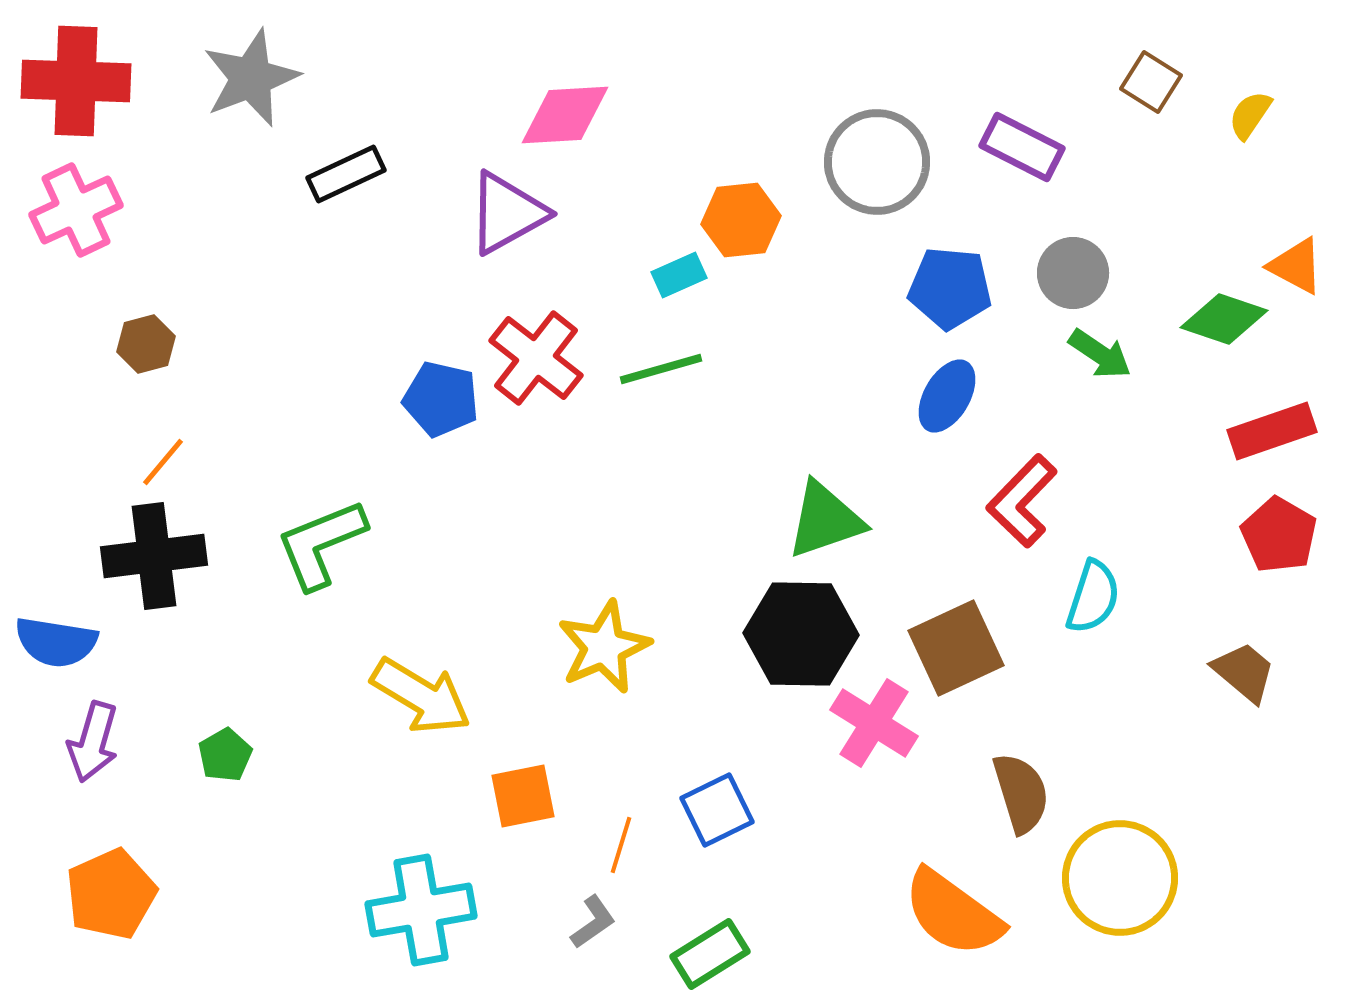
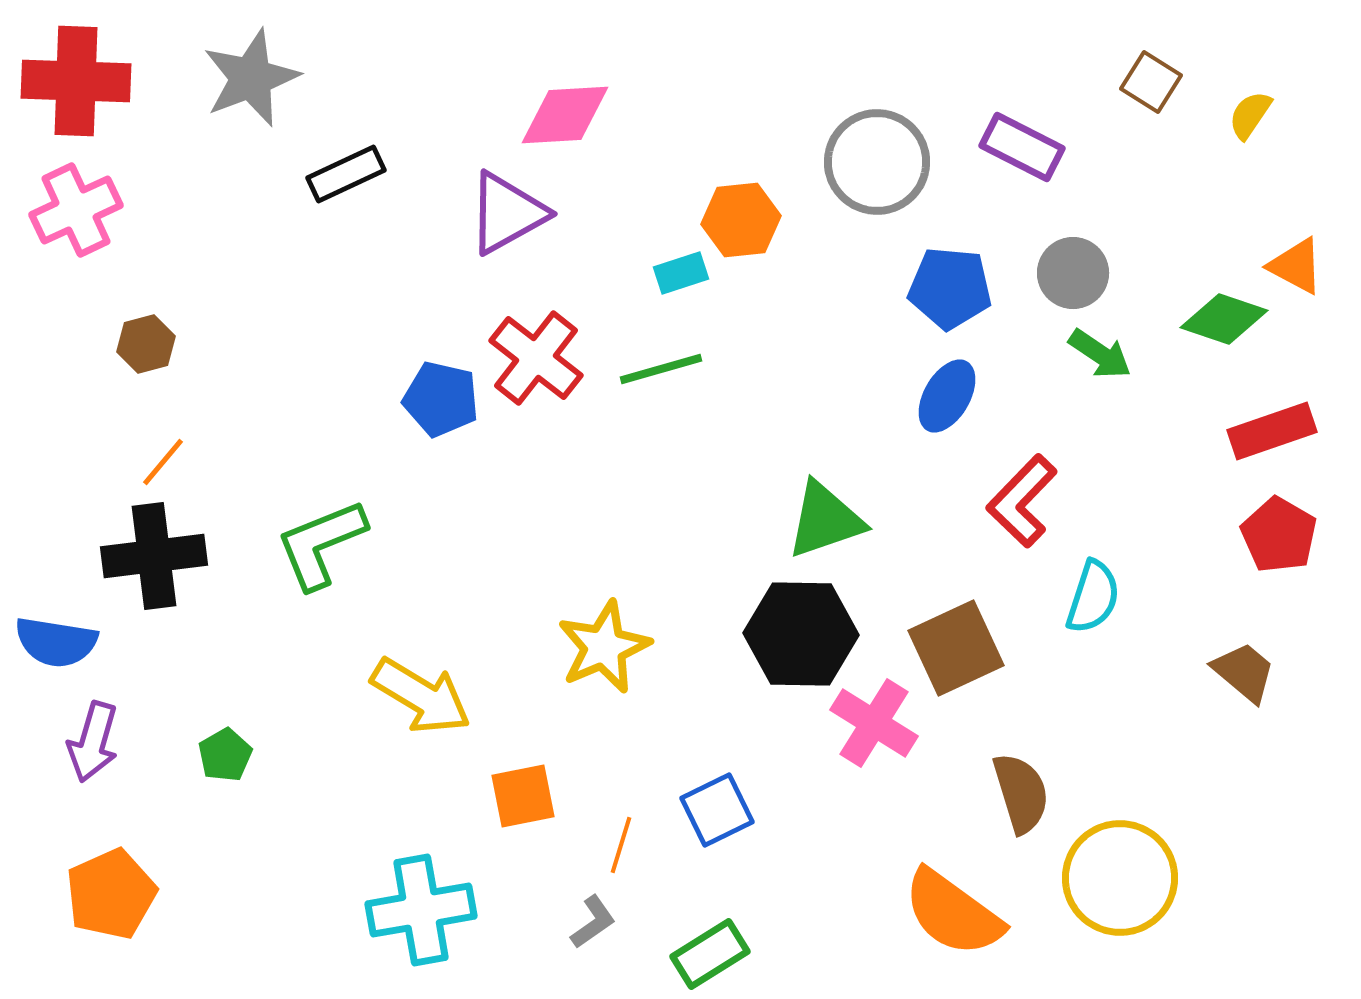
cyan rectangle at (679, 275): moved 2 px right, 2 px up; rotated 6 degrees clockwise
